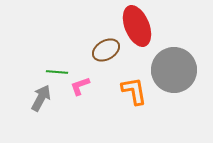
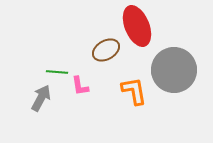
pink L-shape: rotated 80 degrees counterclockwise
